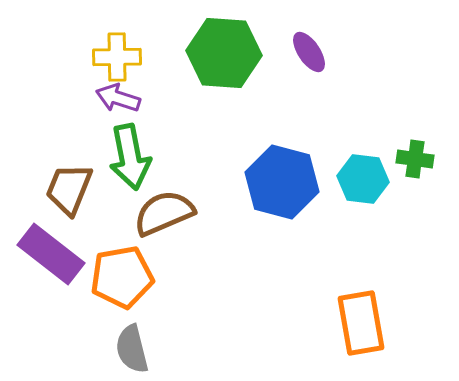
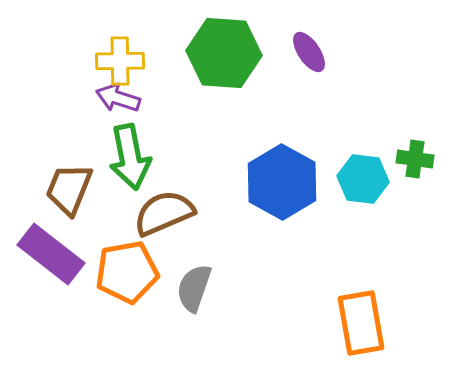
yellow cross: moved 3 px right, 4 px down
blue hexagon: rotated 14 degrees clockwise
orange pentagon: moved 5 px right, 5 px up
gray semicircle: moved 62 px right, 61 px up; rotated 33 degrees clockwise
